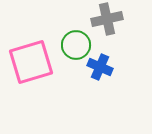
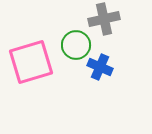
gray cross: moved 3 px left
